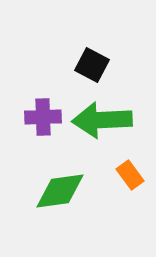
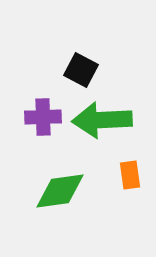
black square: moved 11 px left, 5 px down
orange rectangle: rotated 28 degrees clockwise
